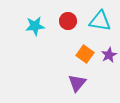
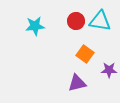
red circle: moved 8 px right
purple star: moved 15 px down; rotated 28 degrees clockwise
purple triangle: rotated 36 degrees clockwise
